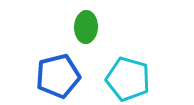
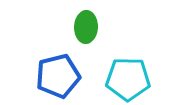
cyan pentagon: rotated 15 degrees counterclockwise
